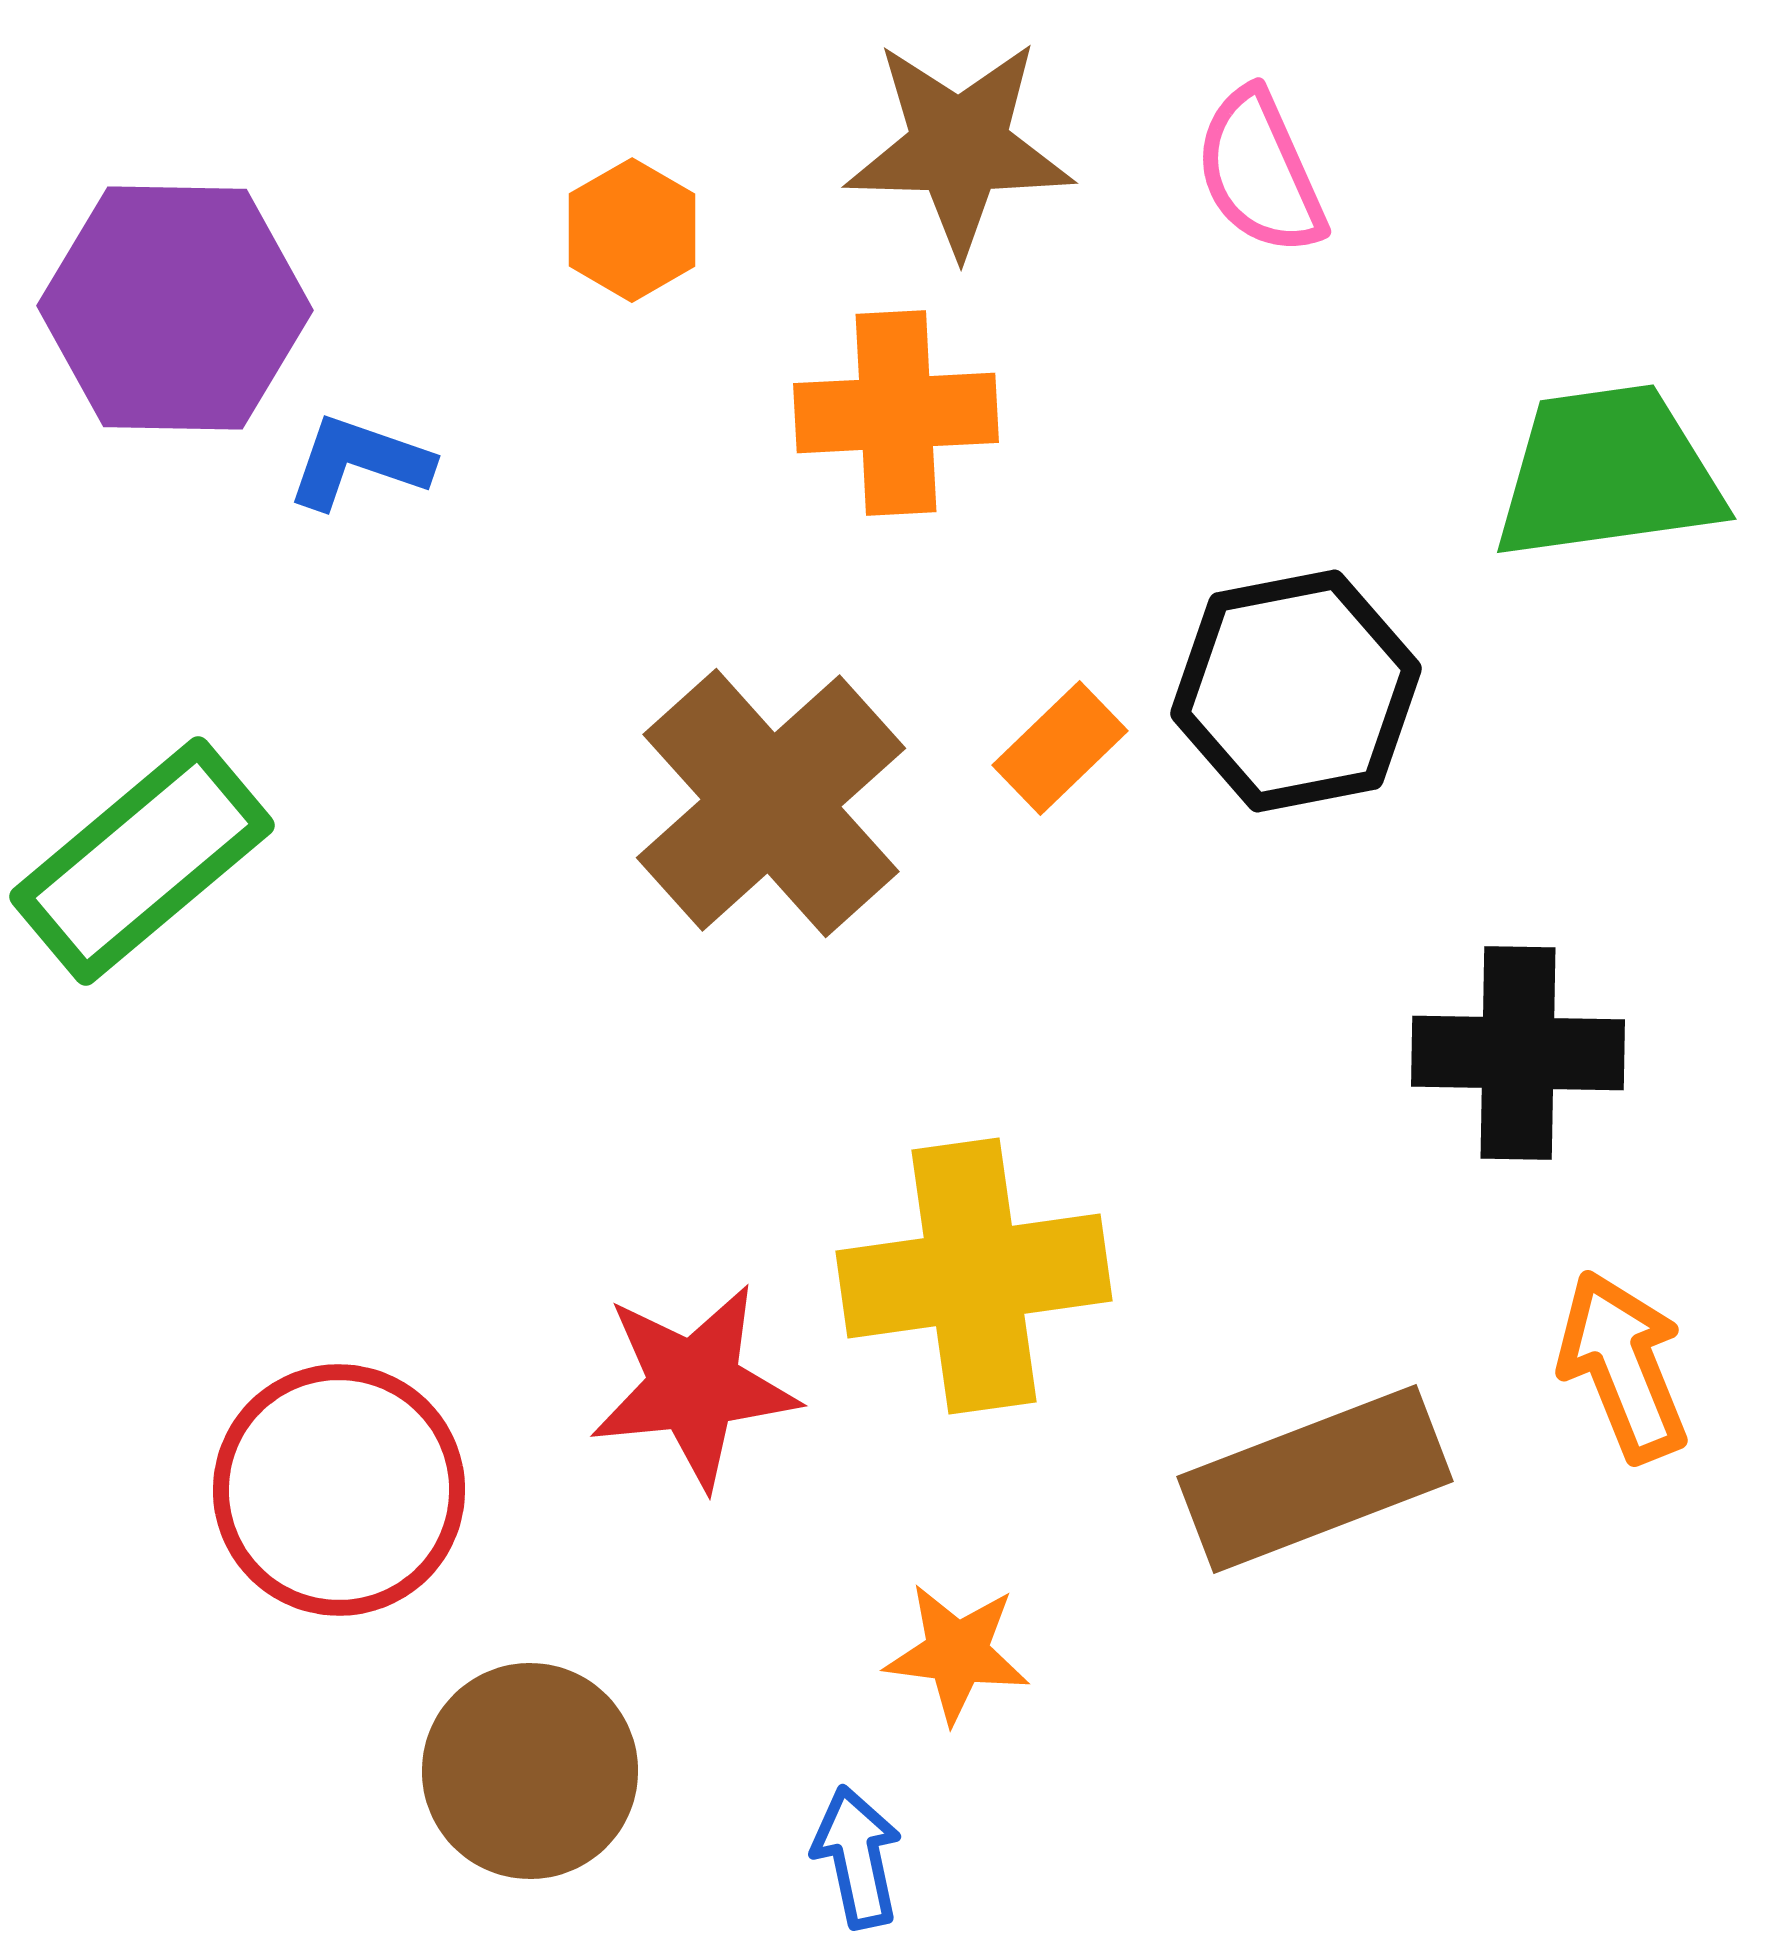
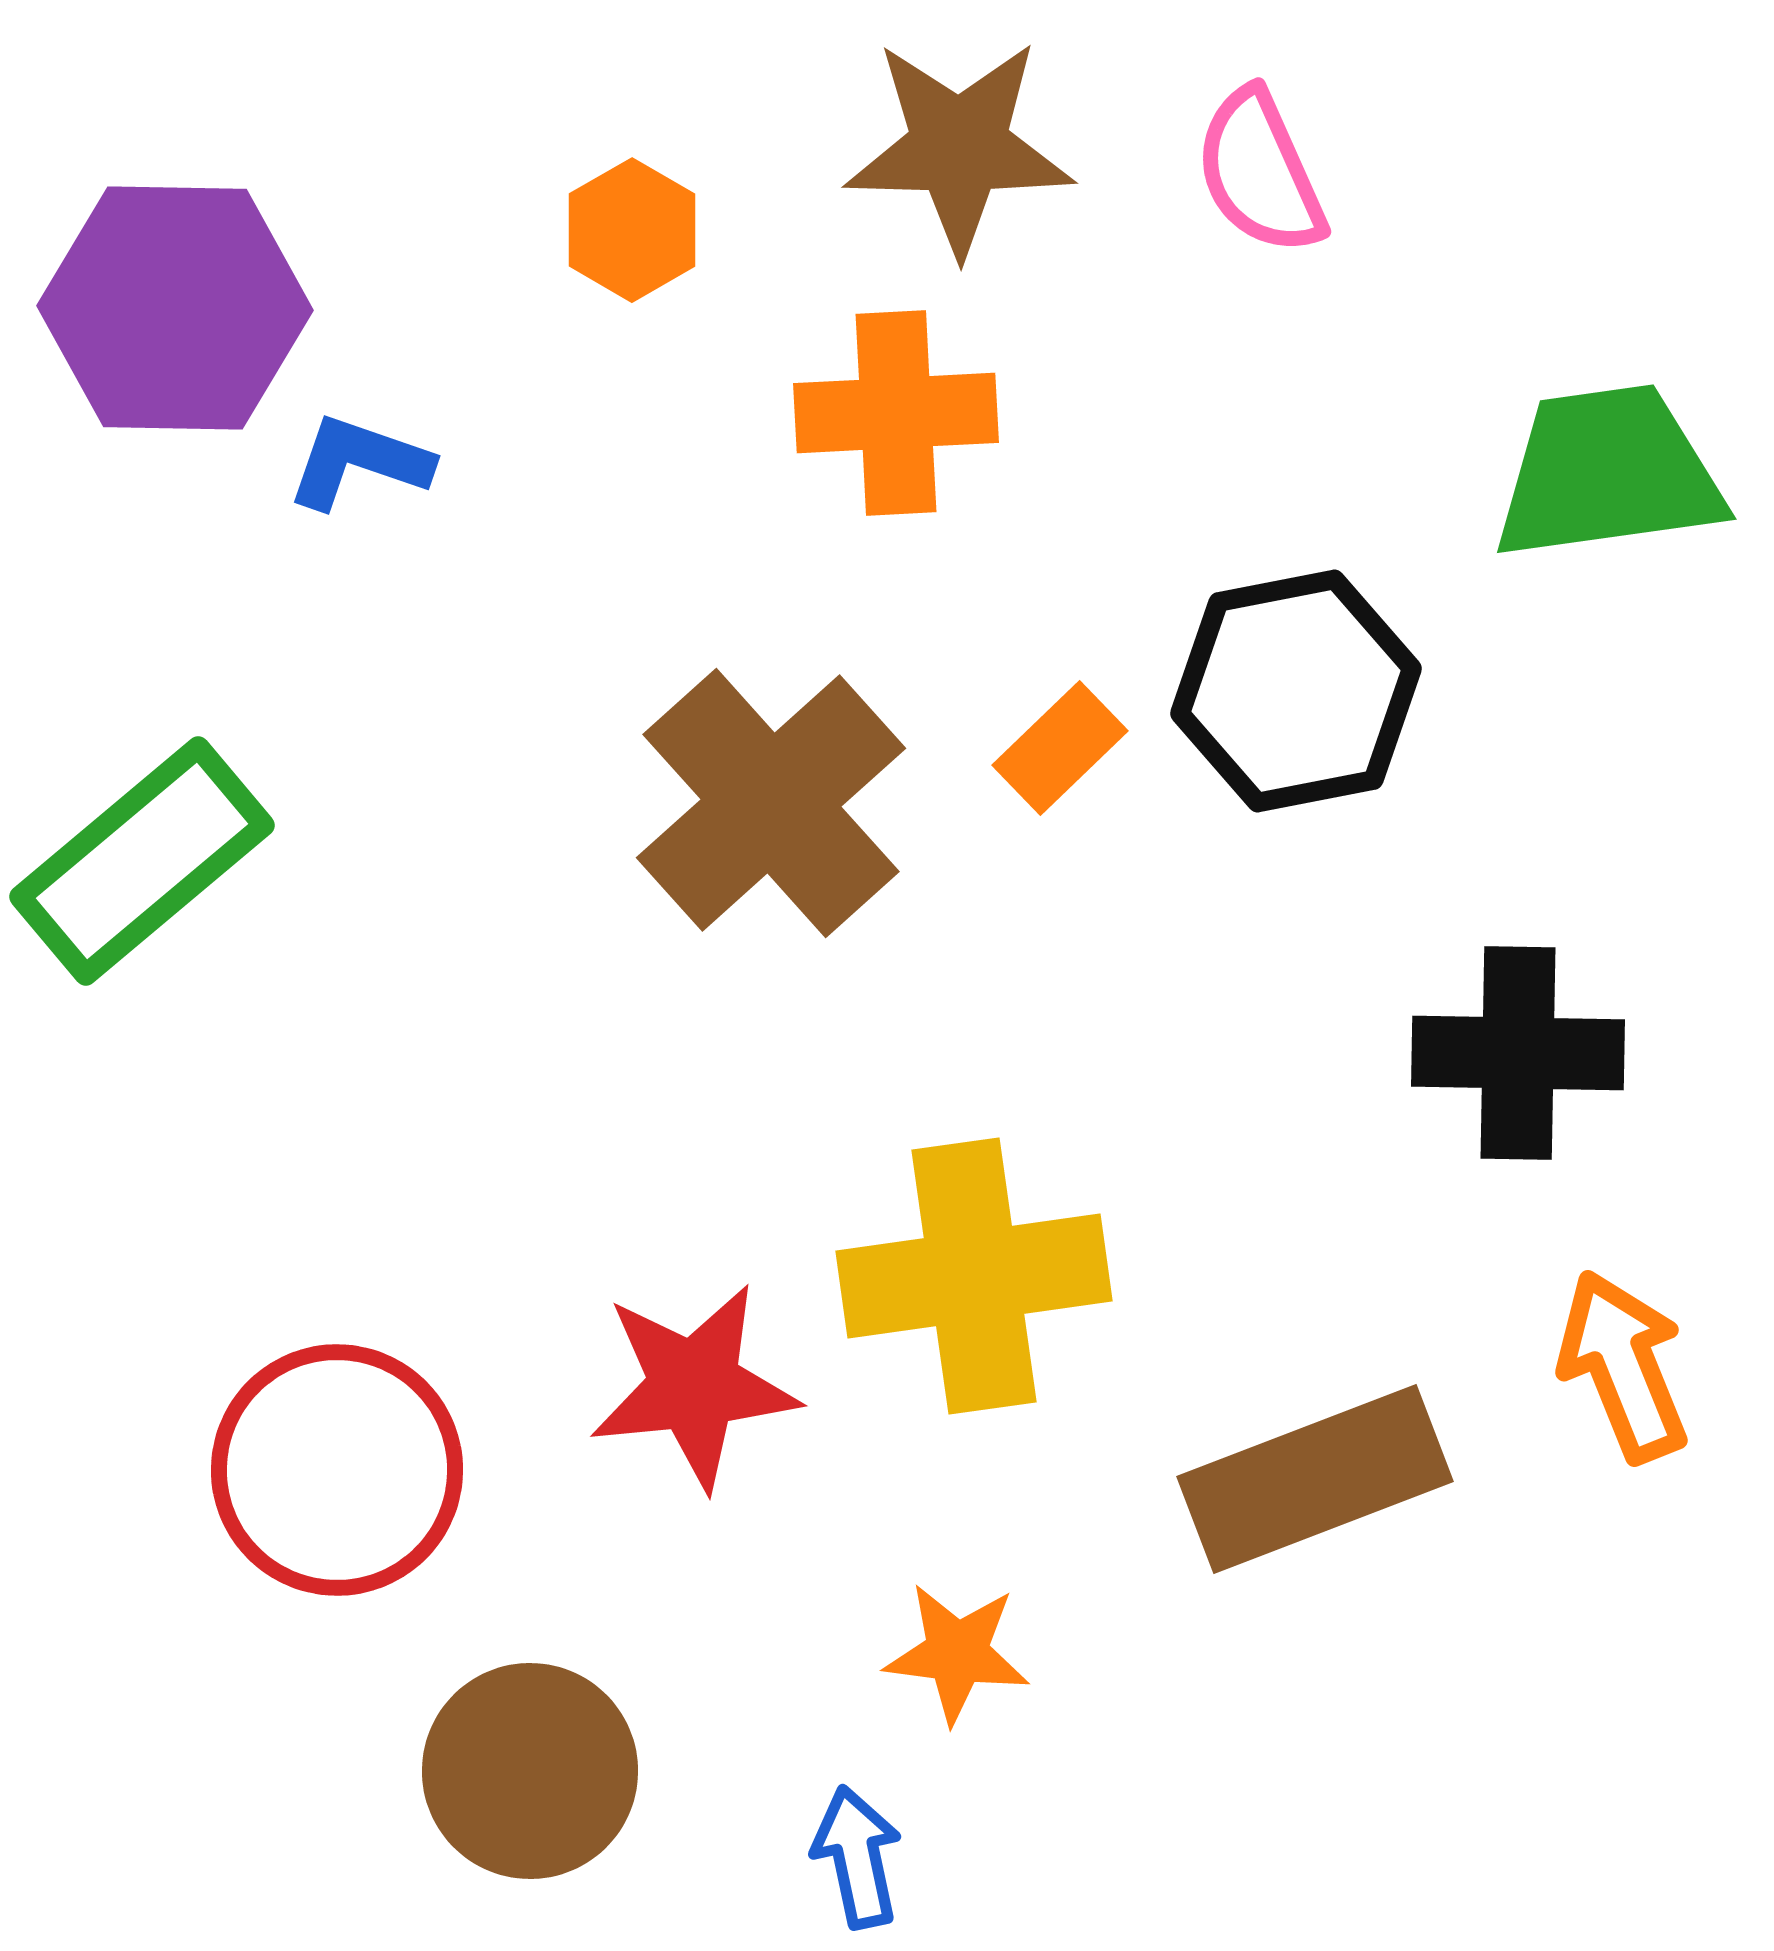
red circle: moved 2 px left, 20 px up
